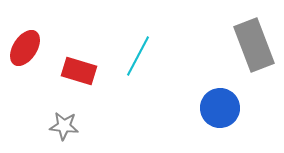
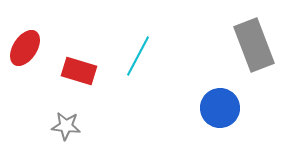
gray star: moved 2 px right
